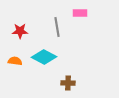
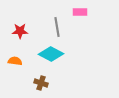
pink rectangle: moved 1 px up
cyan diamond: moved 7 px right, 3 px up
brown cross: moved 27 px left; rotated 16 degrees clockwise
